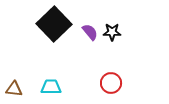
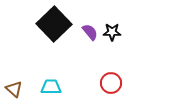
brown triangle: rotated 36 degrees clockwise
